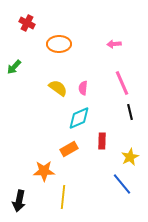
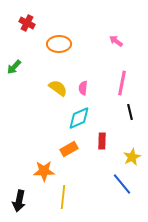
pink arrow: moved 2 px right, 3 px up; rotated 40 degrees clockwise
pink line: rotated 35 degrees clockwise
yellow star: moved 2 px right
